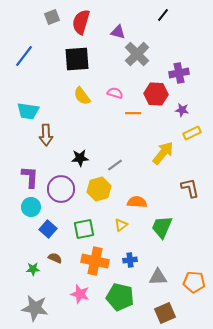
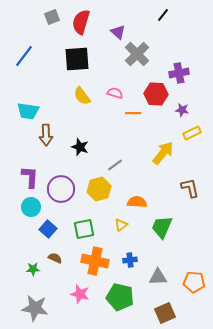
purple triangle: rotated 28 degrees clockwise
black star: moved 11 px up; rotated 24 degrees clockwise
